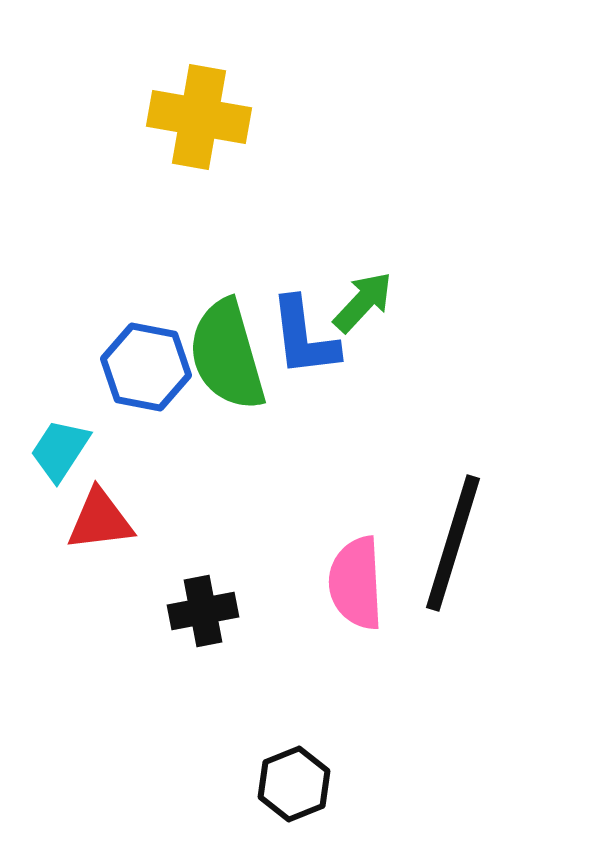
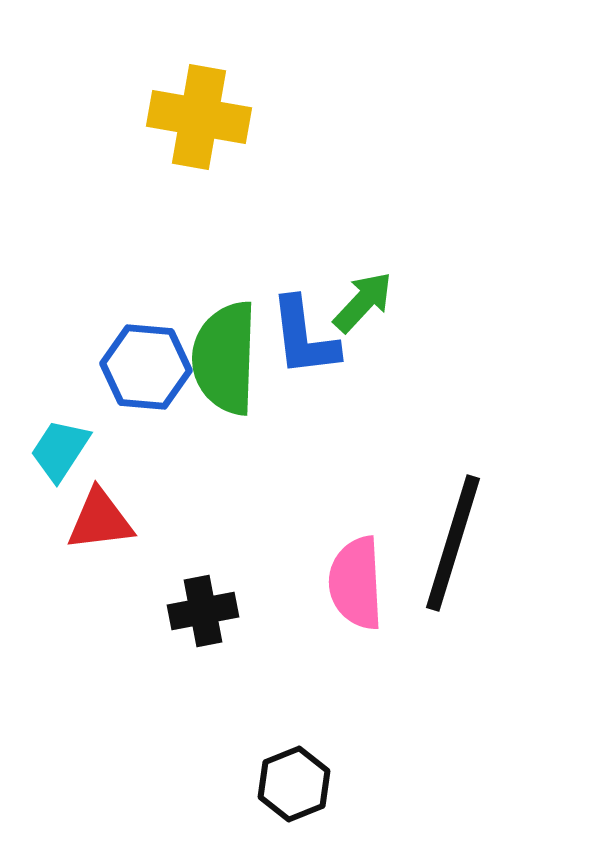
green semicircle: moved 2 px left, 3 px down; rotated 18 degrees clockwise
blue hexagon: rotated 6 degrees counterclockwise
